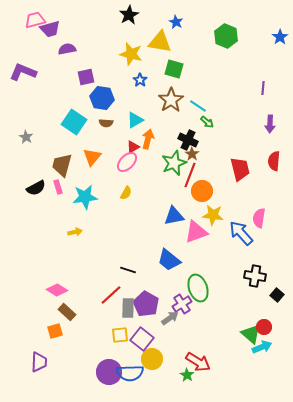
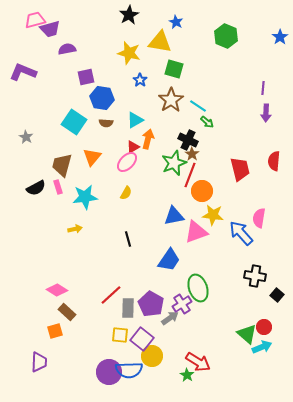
yellow star at (131, 54): moved 2 px left, 1 px up
purple arrow at (270, 124): moved 4 px left, 11 px up
yellow arrow at (75, 232): moved 3 px up
blue trapezoid at (169, 260): rotated 95 degrees counterclockwise
black line at (128, 270): moved 31 px up; rotated 56 degrees clockwise
purple pentagon at (146, 304): moved 5 px right
green triangle at (251, 334): moved 4 px left
yellow square at (120, 335): rotated 12 degrees clockwise
yellow circle at (152, 359): moved 3 px up
blue semicircle at (130, 373): moved 1 px left, 3 px up
